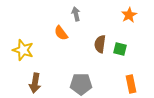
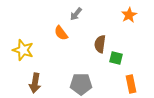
gray arrow: rotated 128 degrees counterclockwise
green square: moved 4 px left, 9 px down
